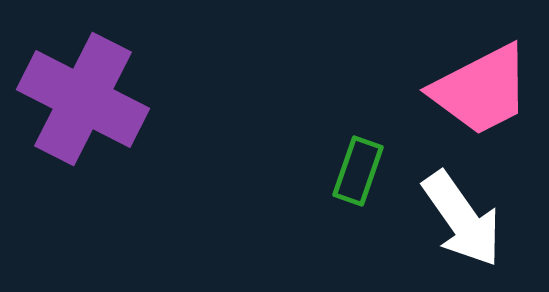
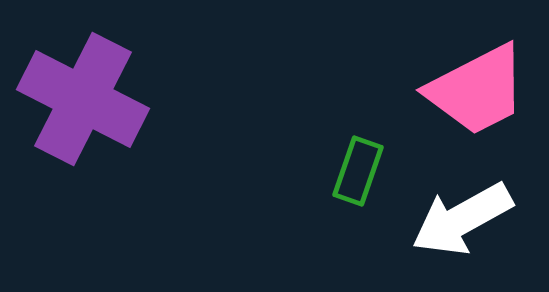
pink trapezoid: moved 4 px left
white arrow: rotated 96 degrees clockwise
